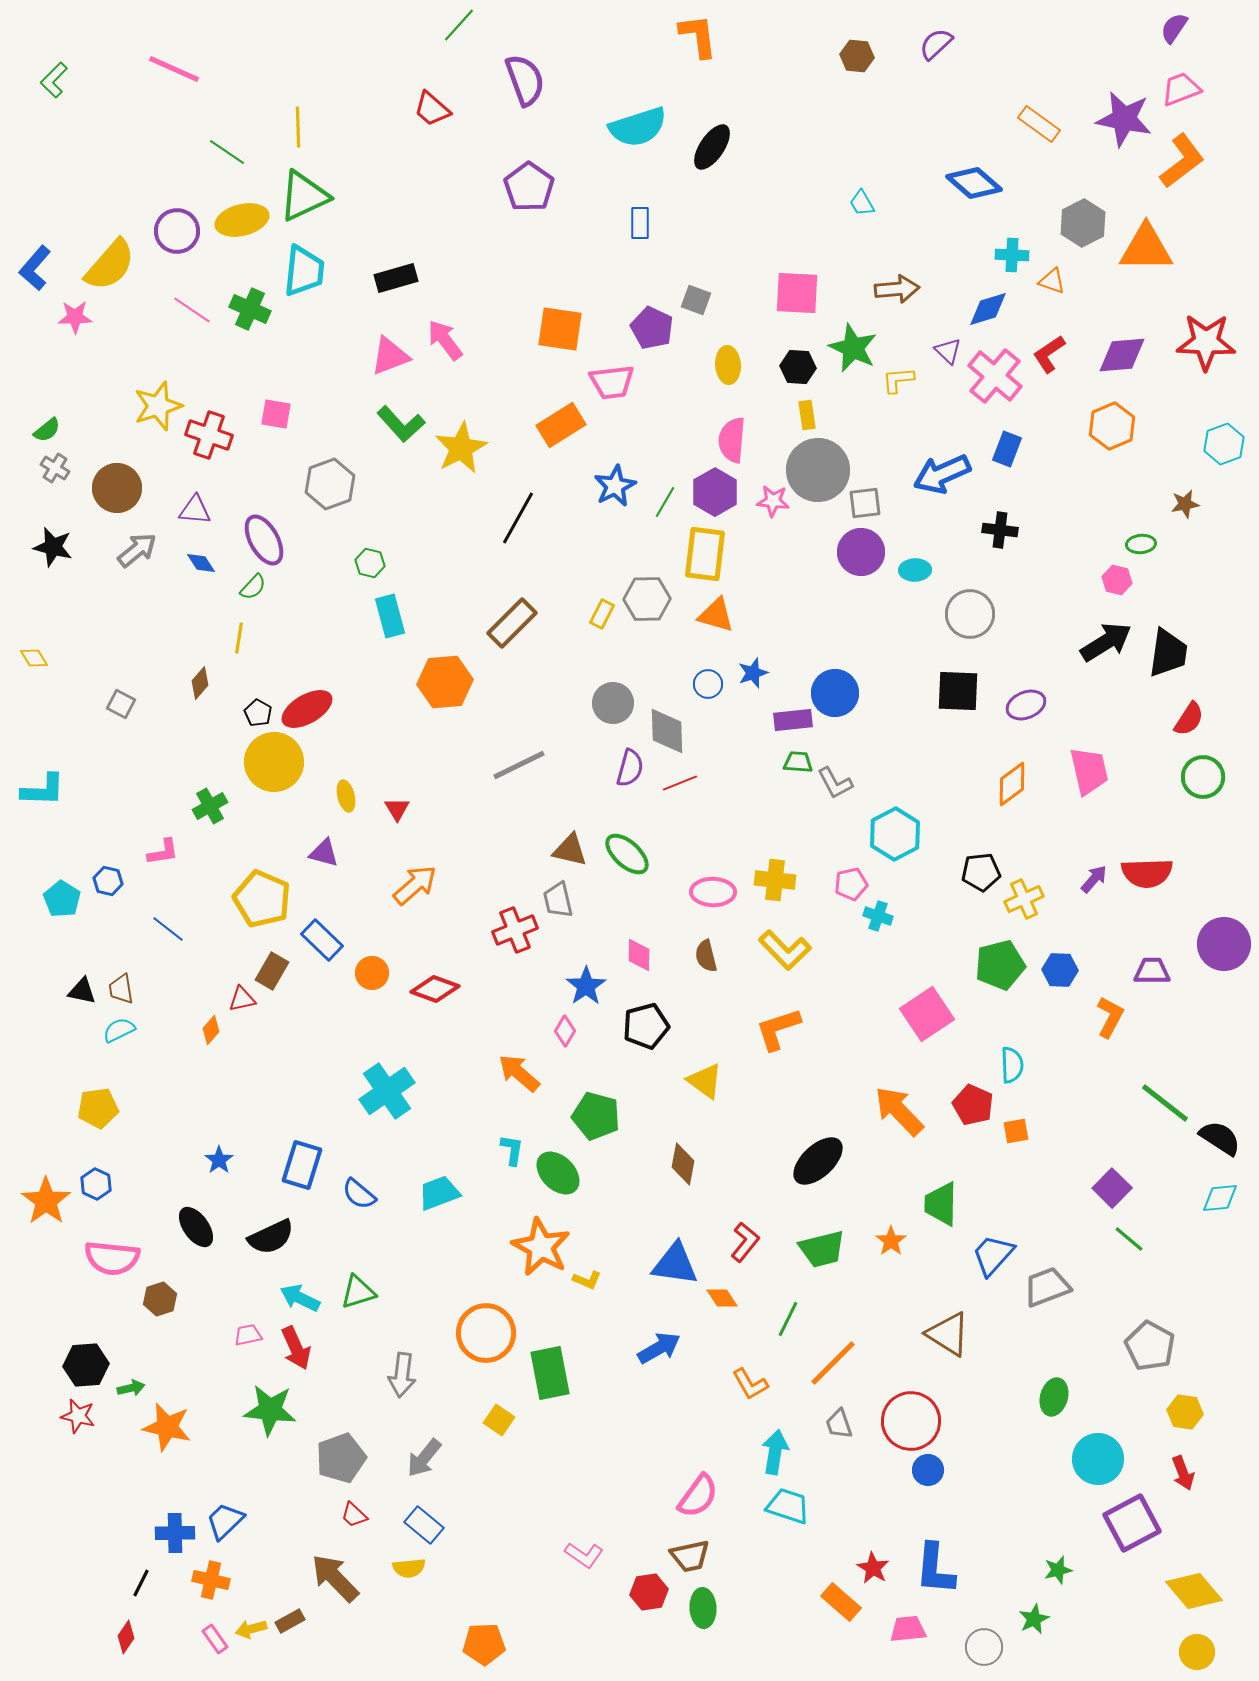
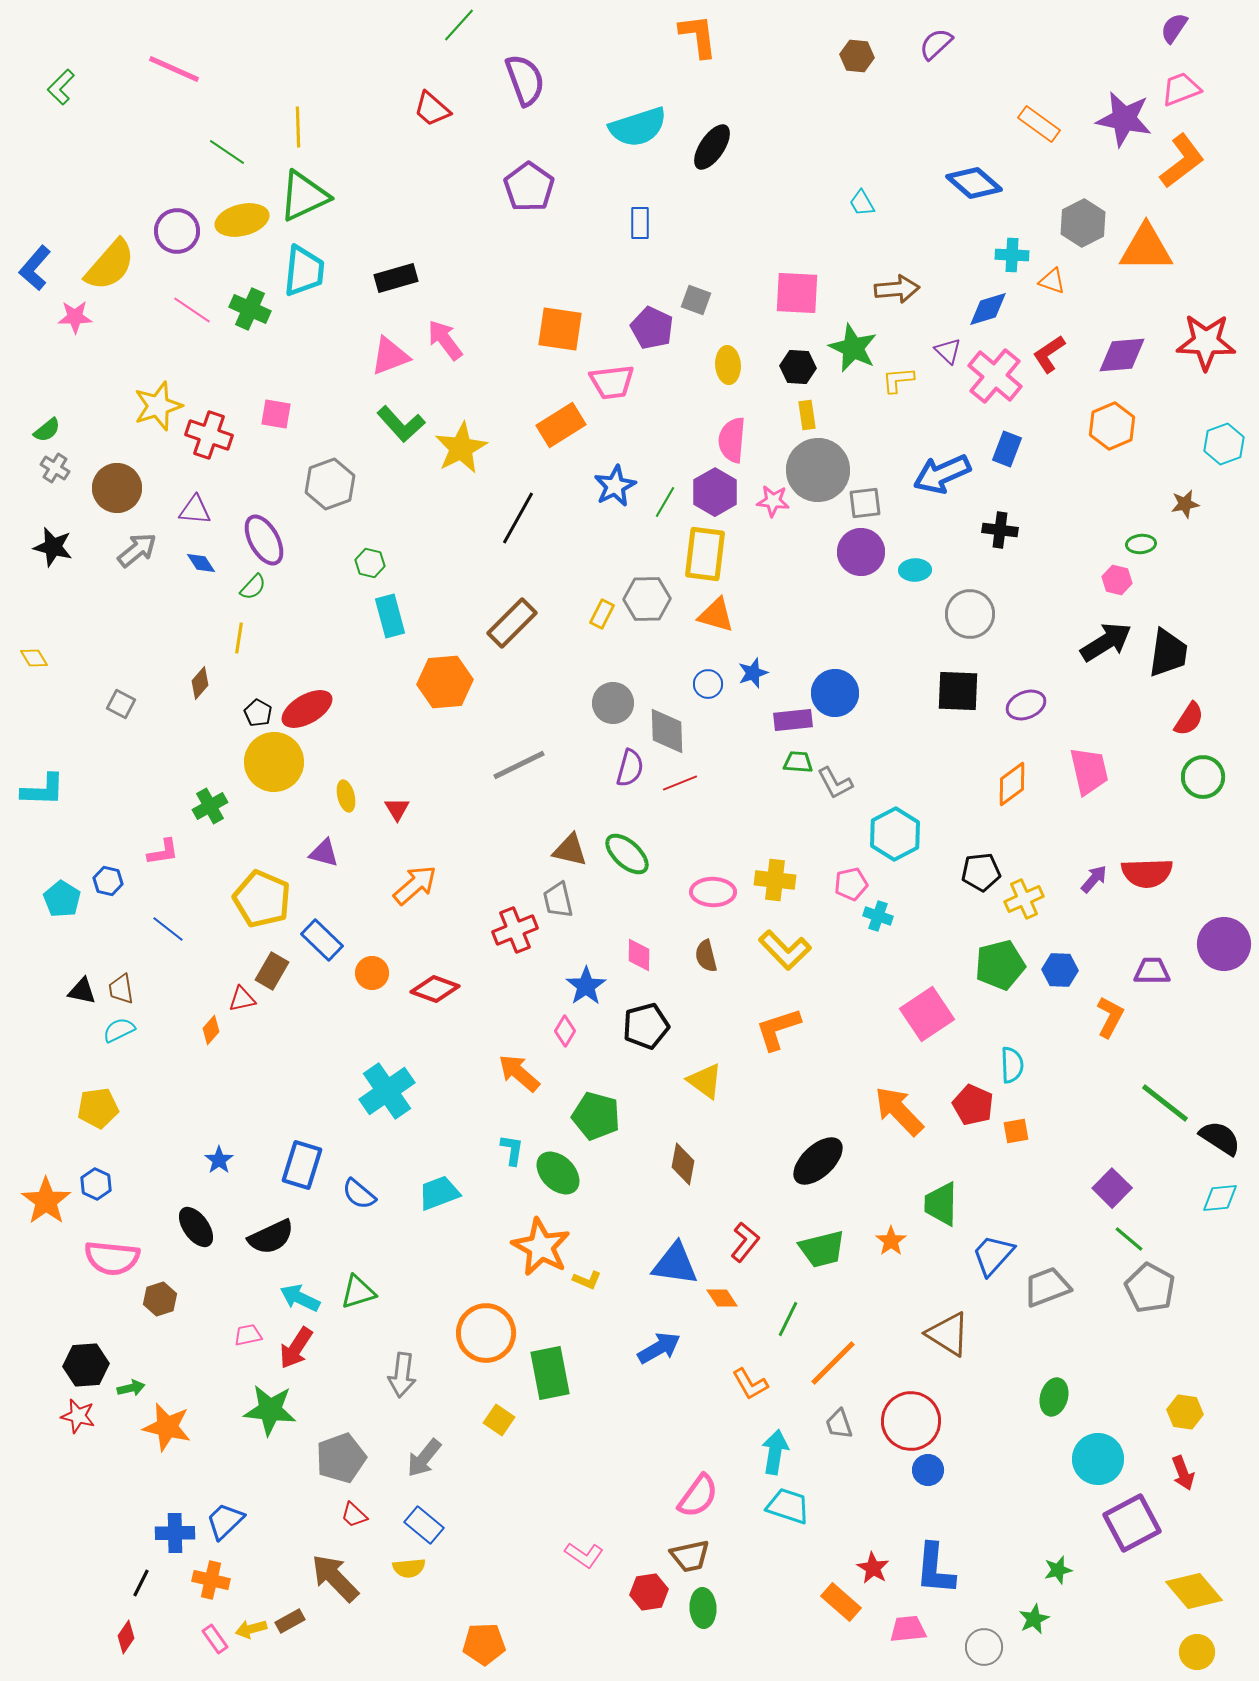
green L-shape at (54, 80): moved 7 px right, 7 px down
gray pentagon at (1150, 1346): moved 58 px up
red arrow at (296, 1348): rotated 57 degrees clockwise
